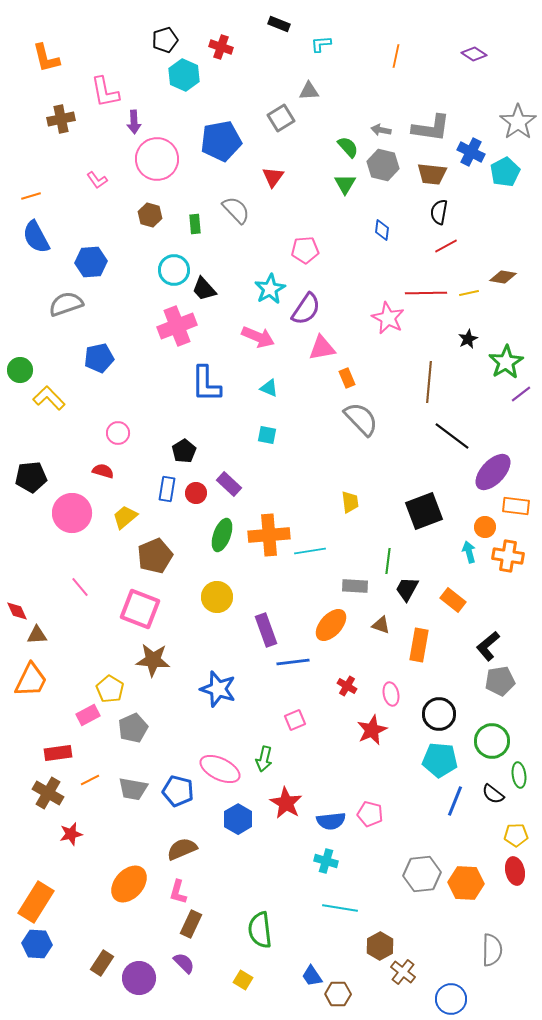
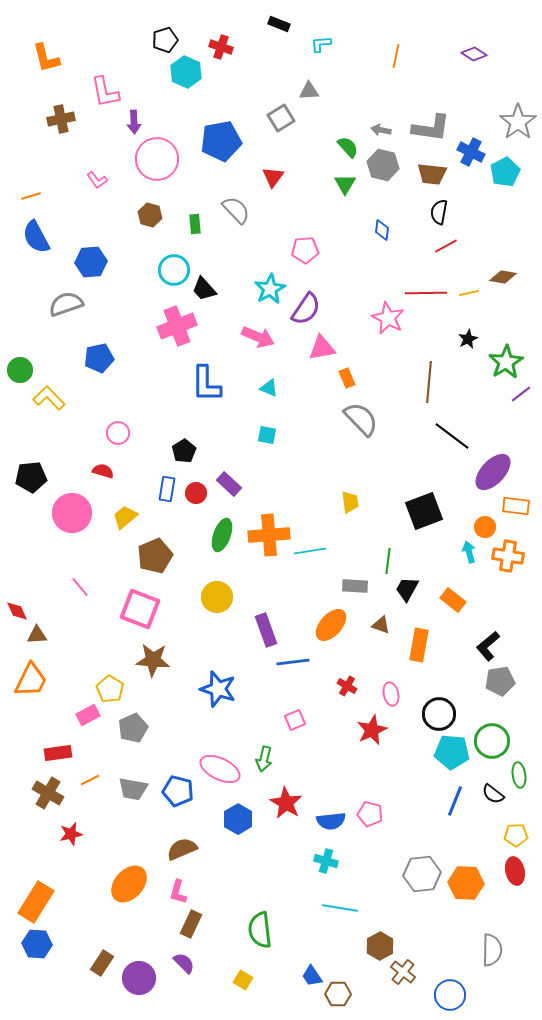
cyan hexagon at (184, 75): moved 2 px right, 3 px up
cyan pentagon at (440, 760): moved 12 px right, 8 px up
blue circle at (451, 999): moved 1 px left, 4 px up
